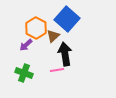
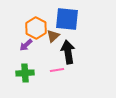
blue square: rotated 35 degrees counterclockwise
black arrow: moved 3 px right, 2 px up
green cross: moved 1 px right; rotated 24 degrees counterclockwise
